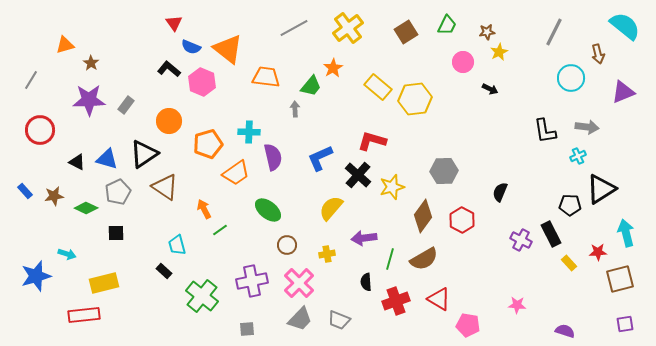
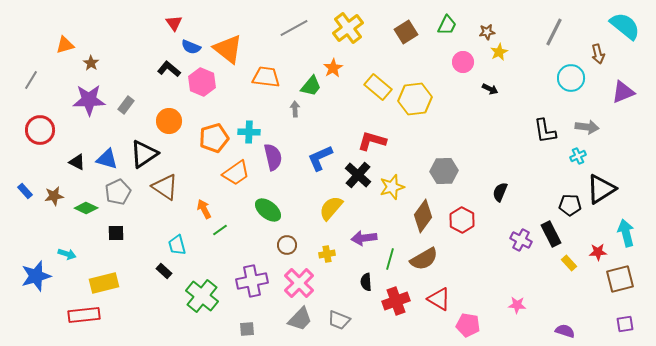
orange pentagon at (208, 144): moved 6 px right, 6 px up
